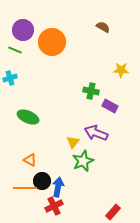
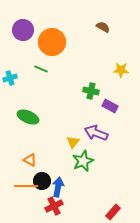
green line: moved 26 px right, 19 px down
orange line: moved 1 px right, 2 px up
